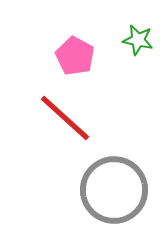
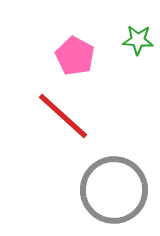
green star: rotated 8 degrees counterclockwise
red line: moved 2 px left, 2 px up
